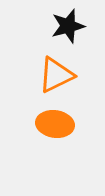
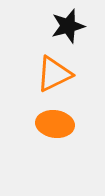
orange triangle: moved 2 px left, 1 px up
